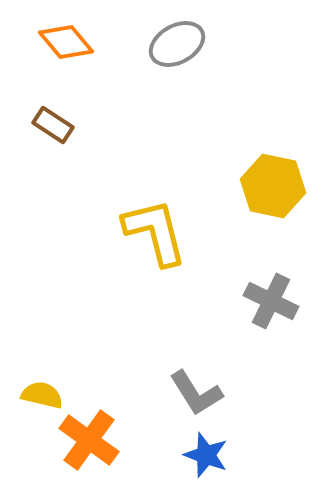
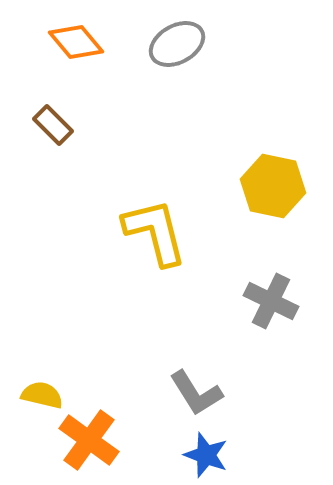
orange diamond: moved 10 px right
brown rectangle: rotated 12 degrees clockwise
